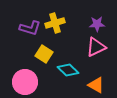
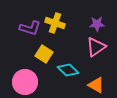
yellow cross: rotated 36 degrees clockwise
pink triangle: rotated 10 degrees counterclockwise
